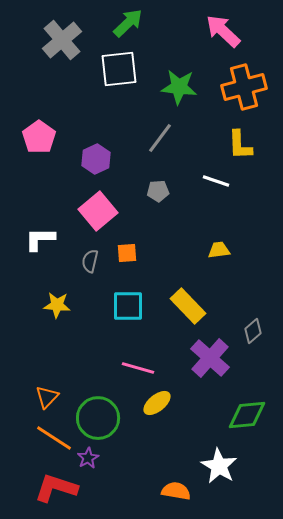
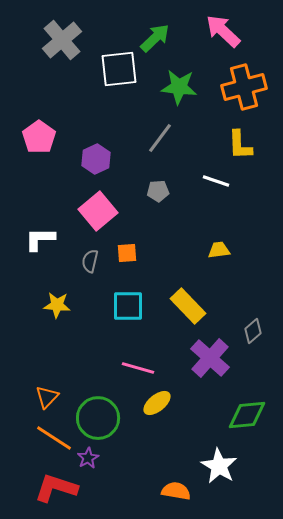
green arrow: moved 27 px right, 15 px down
